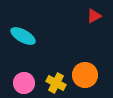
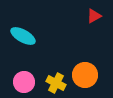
pink circle: moved 1 px up
